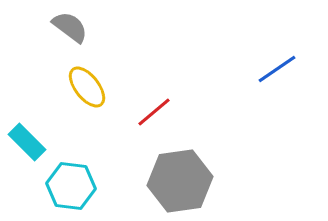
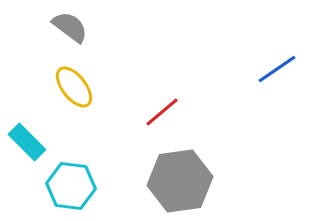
yellow ellipse: moved 13 px left
red line: moved 8 px right
